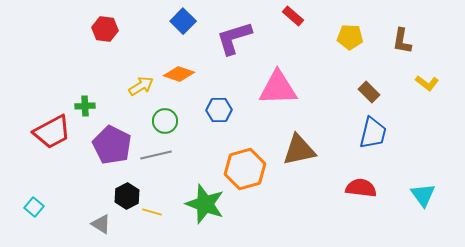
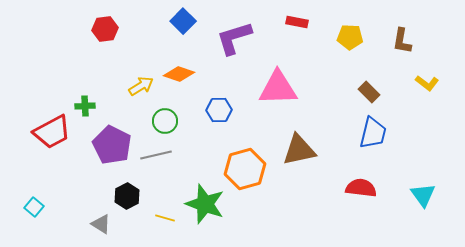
red rectangle: moved 4 px right, 6 px down; rotated 30 degrees counterclockwise
red hexagon: rotated 15 degrees counterclockwise
yellow line: moved 13 px right, 6 px down
